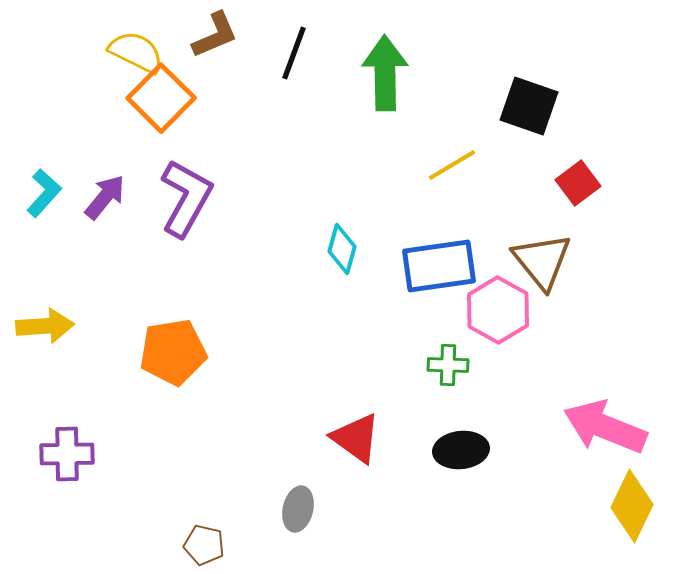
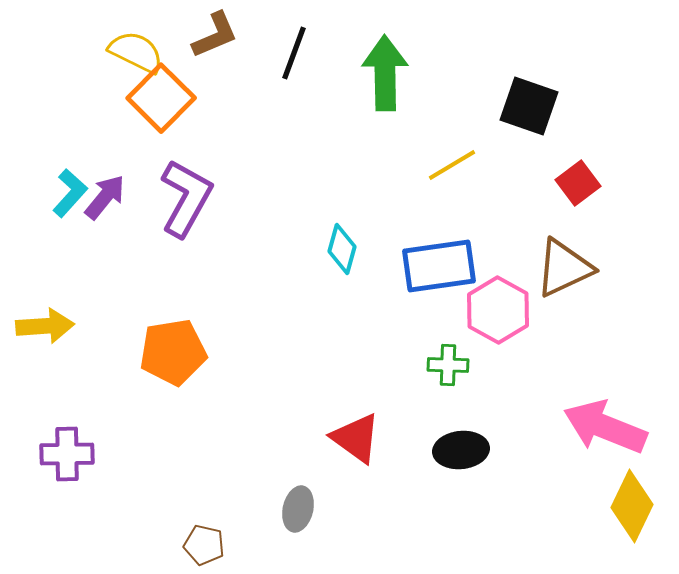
cyan L-shape: moved 26 px right
brown triangle: moved 22 px right, 7 px down; rotated 44 degrees clockwise
